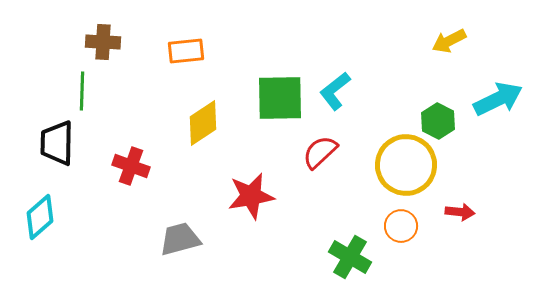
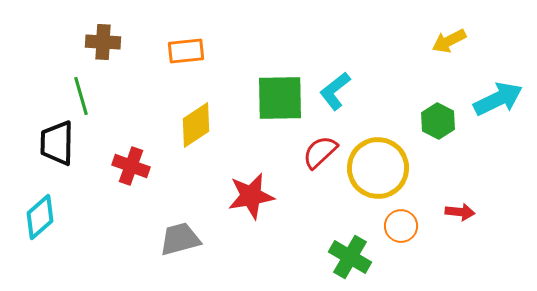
green line: moved 1 px left, 5 px down; rotated 18 degrees counterclockwise
yellow diamond: moved 7 px left, 2 px down
yellow circle: moved 28 px left, 3 px down
